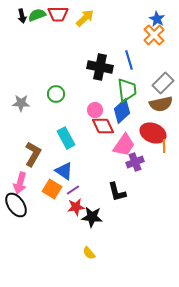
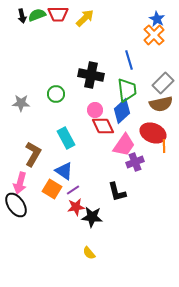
black cross: moved 9 px left, 8 px down
